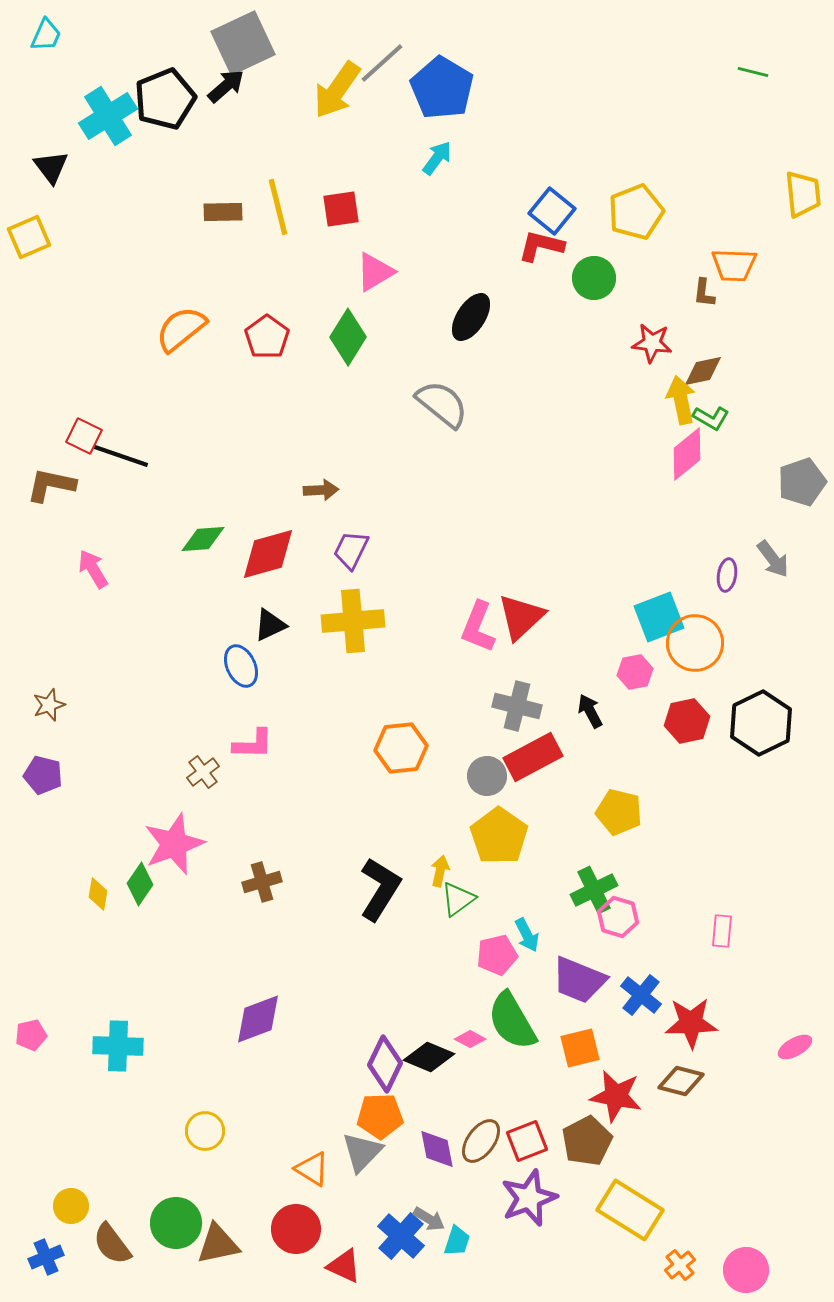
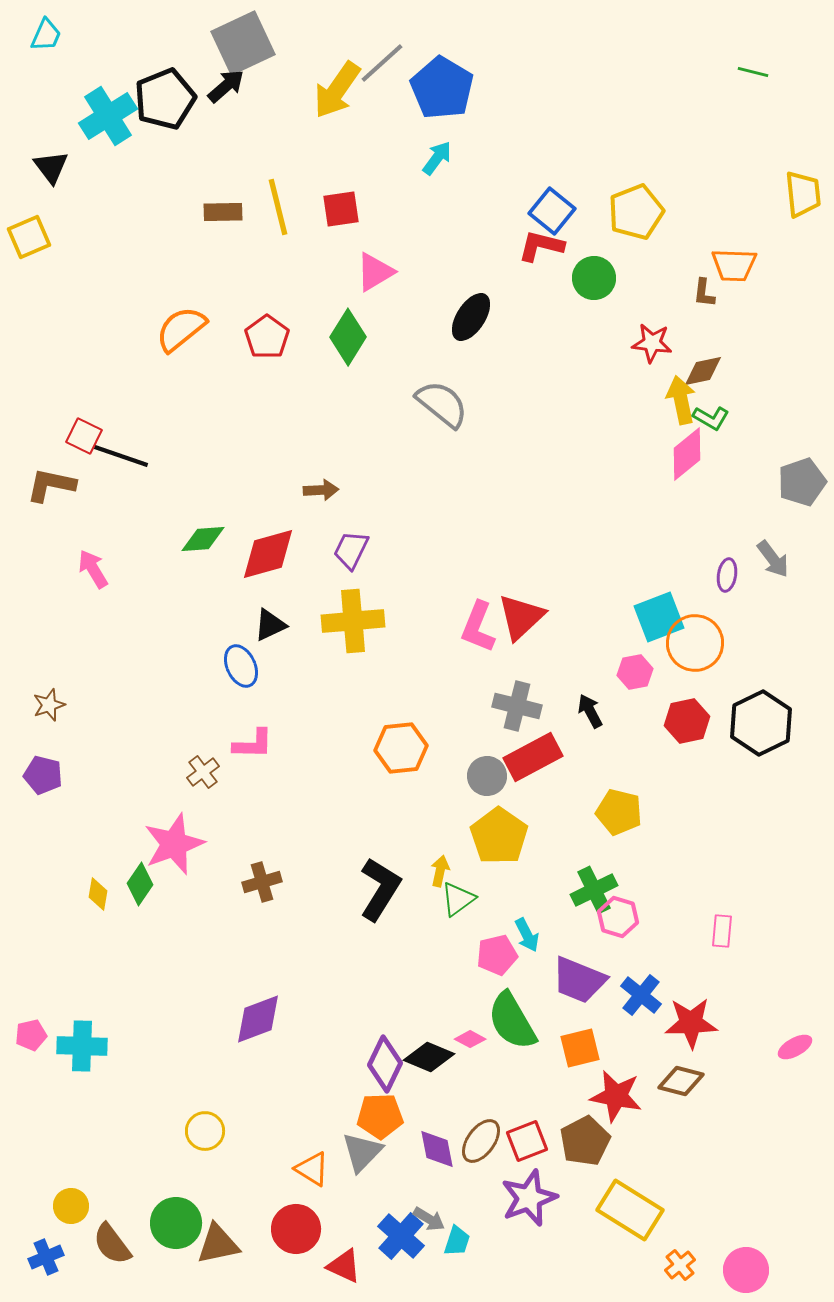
cyan cross at (118, 1046): moved 36 px left
brown pentagon at (587, 1141): moved 2 px left
